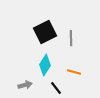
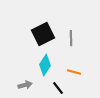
black square: moved 2 px left, 2 px down
black line: moved 2 px right
